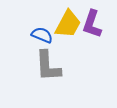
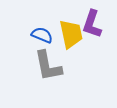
yellow trapezoid: moved 3 px right, 10 px down; rotated 40 degrees counterclockwise
gray L-shape: rotated 8 degrees counterclockwise
